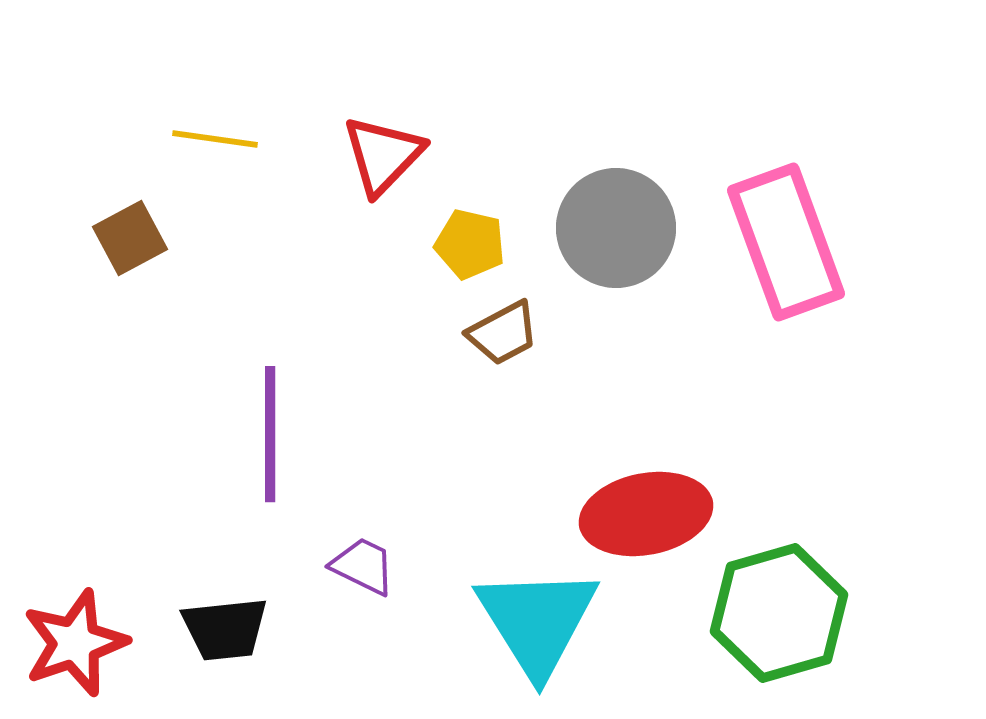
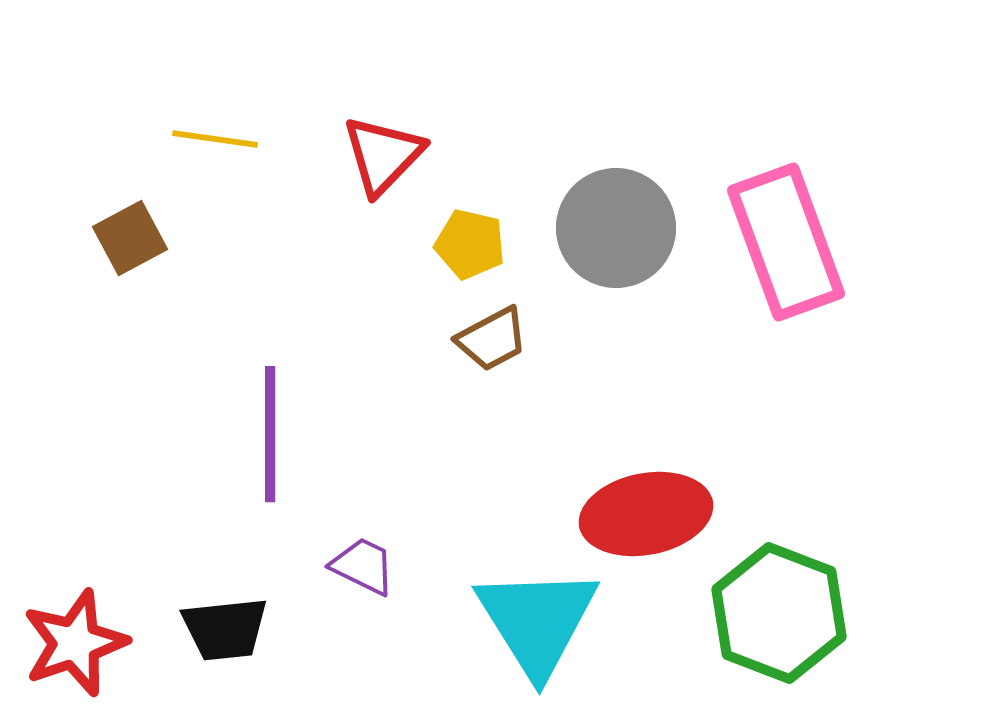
brown trapezoid: moved 11 px left, 6 px down
green hexagon: rotated 23 degrees counterclockwise
